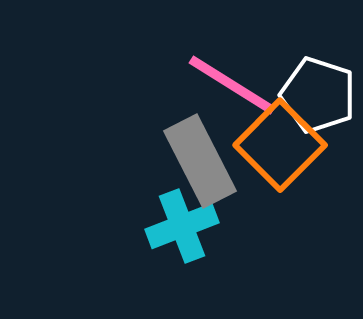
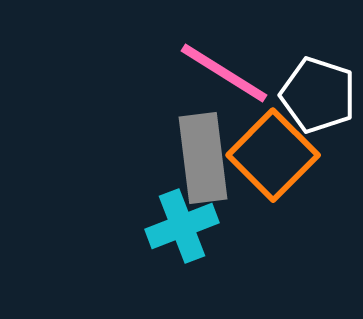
pink line: moved 8 px left, 12 px up
orange square: moved 7 px left, 10 px down
gray rectangle: moved 3 px right, 3 px up; rotated 20 degrees clockwise
